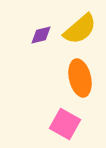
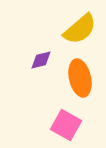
purple diamond: moved 25 px down
pink square: moved 1 px right, 1 px down
